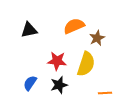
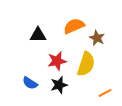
black triangle: moved 9 px right, 5 px down; rotated 12 degrees clockwise
brown star: rotated 21 degrees counterclockwise
red star: rotated 18 degrees counterclockwise
blue semicircle: rotated 91 degrees counterclockwise
orange line: rotated 24 degrees counterclockwise
